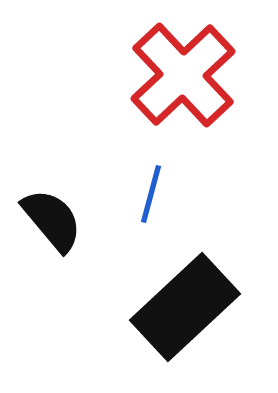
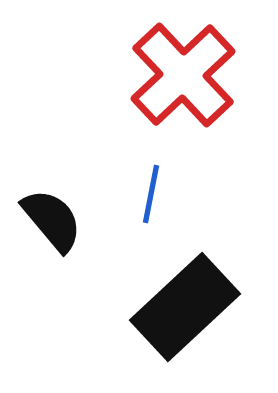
blue line: rotated 4 degrees counterclockwise
